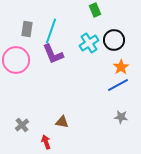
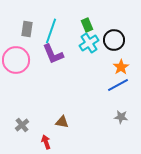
green rectangle: moved 8 px left, 15 px down
